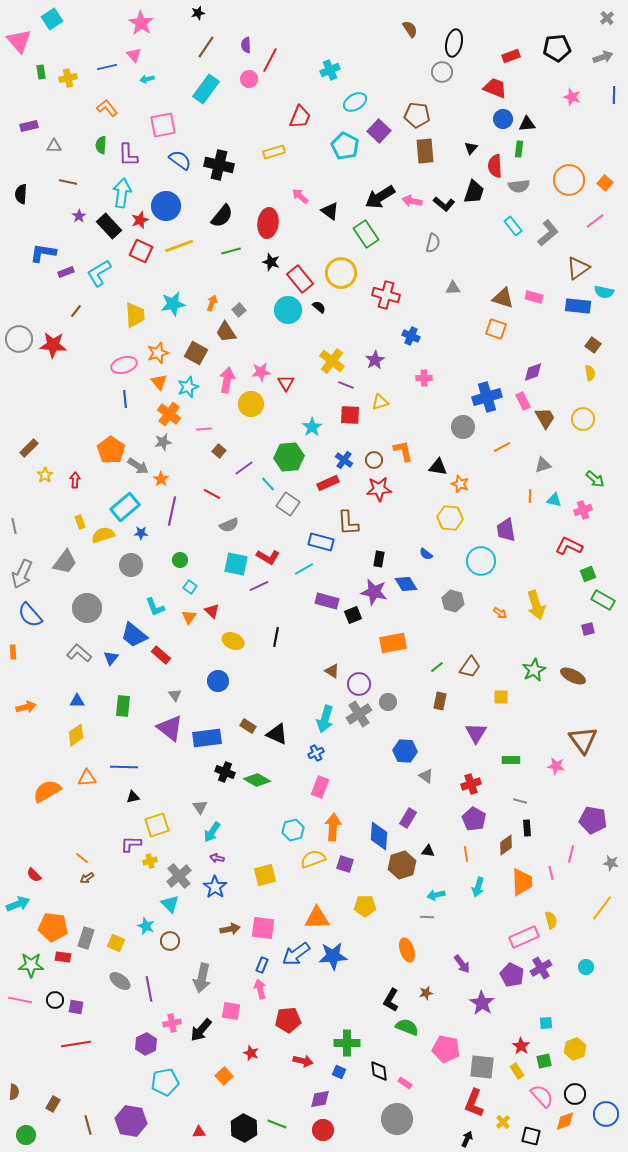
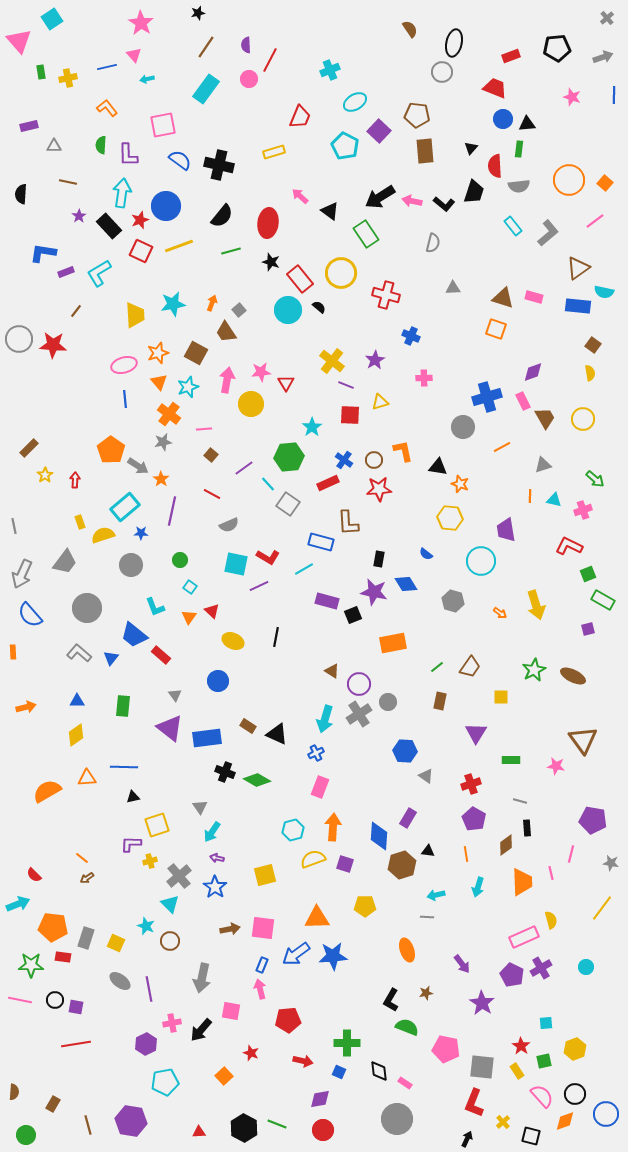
brown square at (219, 451): moved 8 px left, 4 px down
